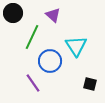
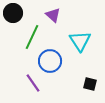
cyan triangle: moved 4 px right, 5 px up
